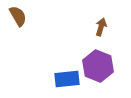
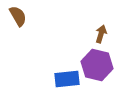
brown arrow: moved 7 px down
purple hexagon: moved 1 px left, 1 px up; rotated 8 degrees counterclockwise
